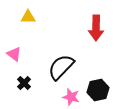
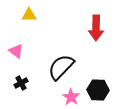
yellow triangle: moved 1 px right, 2 px up
pink triangle: moved 2 px right, 3 px up
black cross: moved 3 px left; rotated 16 degrees clockwise
black hexagon: rotated 15 degrees clockwise
pink star: rotated 18 degrees clockwise
